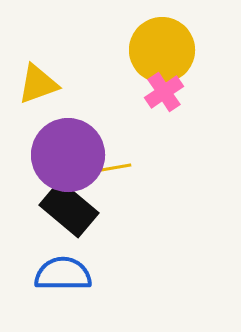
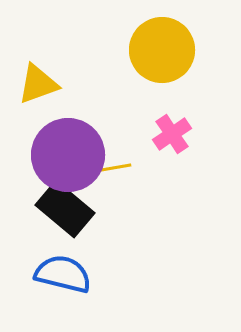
pink cross: moved 8 px right, 42 px down
black rectangle: moved 4 px left
blue semicircle: rotated 14 degrees clockwise
